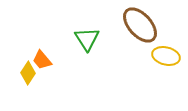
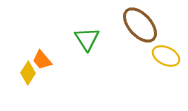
yellow ellipse: rotated 12 degrees clockwise
